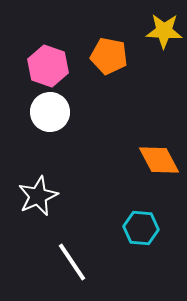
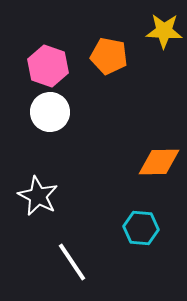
orange diamond: moved 2 px down; rotated 63 degrees counterclockwise
white star: rotated 21 degrees counterclockwise
